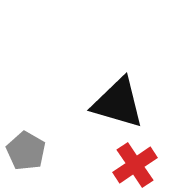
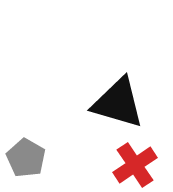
gray pentagon: moved 7 px down
